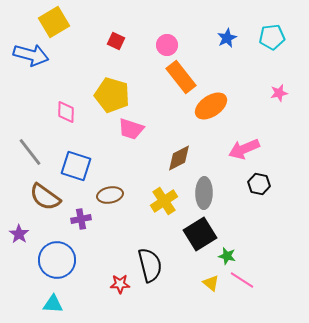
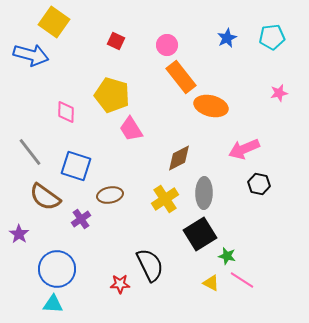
yellow square: rotated 24 degrees counterclockwise
orange ellipse: rotated 48 degrees clockwise
pink trapezoid: rotated 40 degrees clockwise
yellow cross: moved 1 px right, 2 px up
purple cross: rotated 24 degrees counterclockwise
blue circle: moved 9 px down
black semicircle: rotated 12 degrees counterclockwise
yellow triangle: rotated 12 degrees counterclockwise
